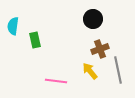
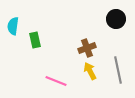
black circle: moved 23 px right
brown cross: moved 13 px left, 1 px up
yellow arrow: rotated 12 degrees clockwise
pink line: rotated 15 degrees clockwise
